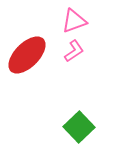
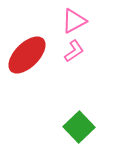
pink triangle: rotated 8 degrees counterclockwise
